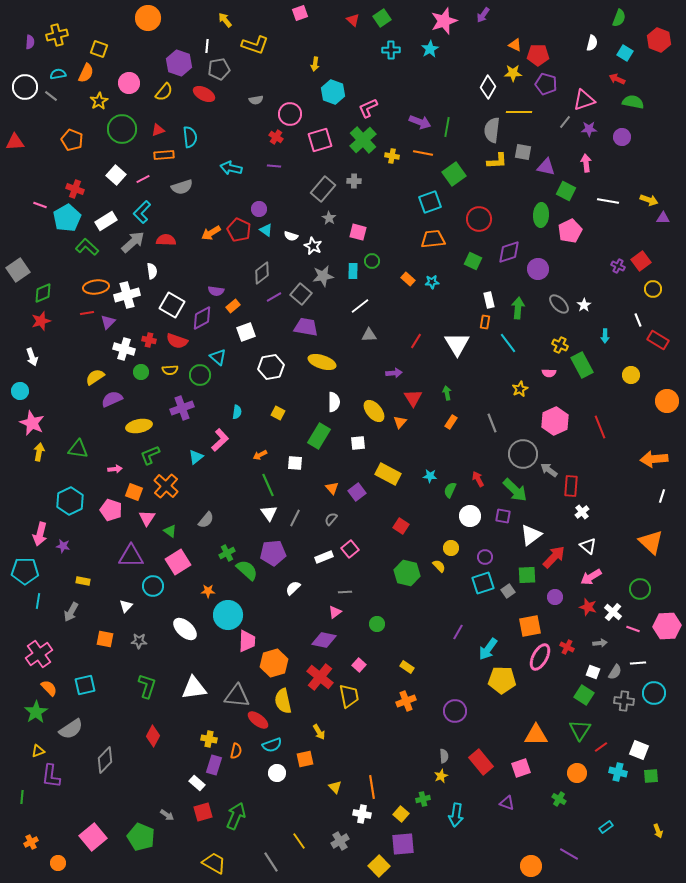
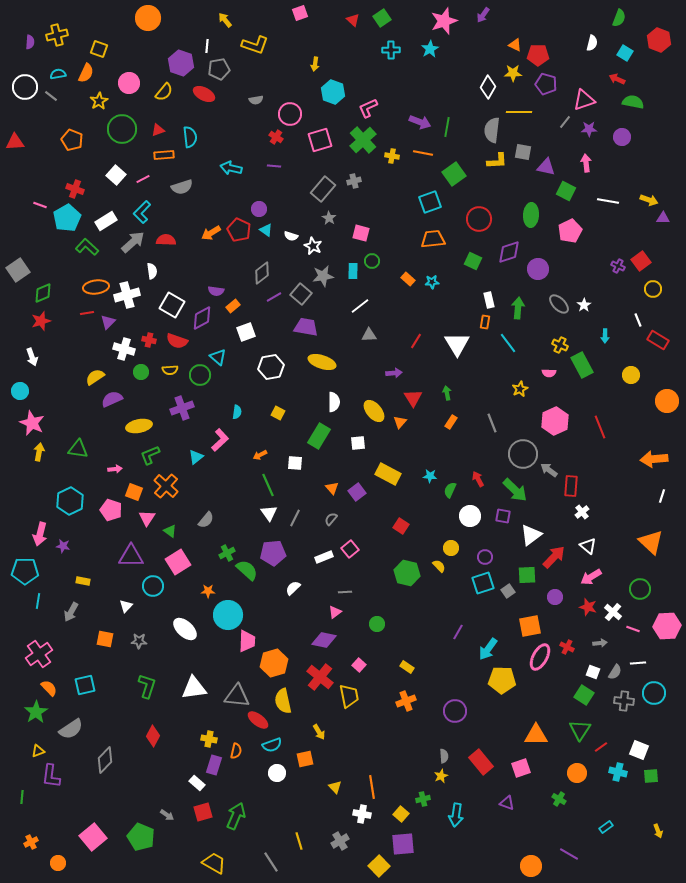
purple hexagon at (179, 63): moved 2 px right
gray cross at (354, 181): rotated 16 degrees counterclockwise
green ellipse at (541, 215): moved 10 px left
pink square at (358, 232): moved 3 px right, 1 px down
yellow line at (299, 841): rotated 18 degrees clockwise
